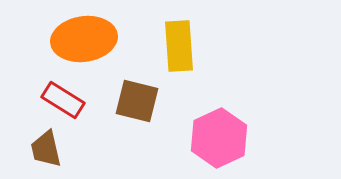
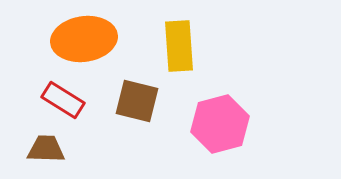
pink hexagon: moved 1 px right, 14 px up; rotated 10 degrees clockwise
brown trapezoid: rotated 105 degrees clockwise
